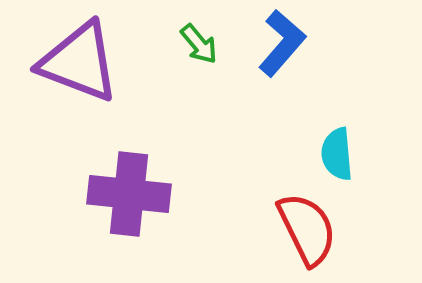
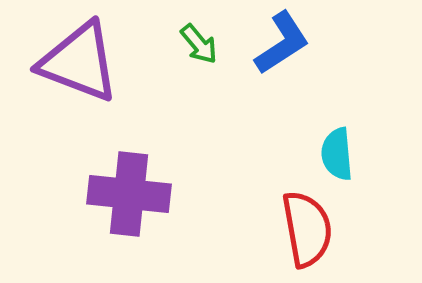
blue L-shape: rotated 16 degrees clockwise
red semicircle: rotated 16 degrees clockwise
